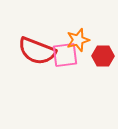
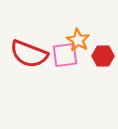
orange star: rotated 25 degrees counterclockwise
red semicircle: moved 8 px left, 3 px down
